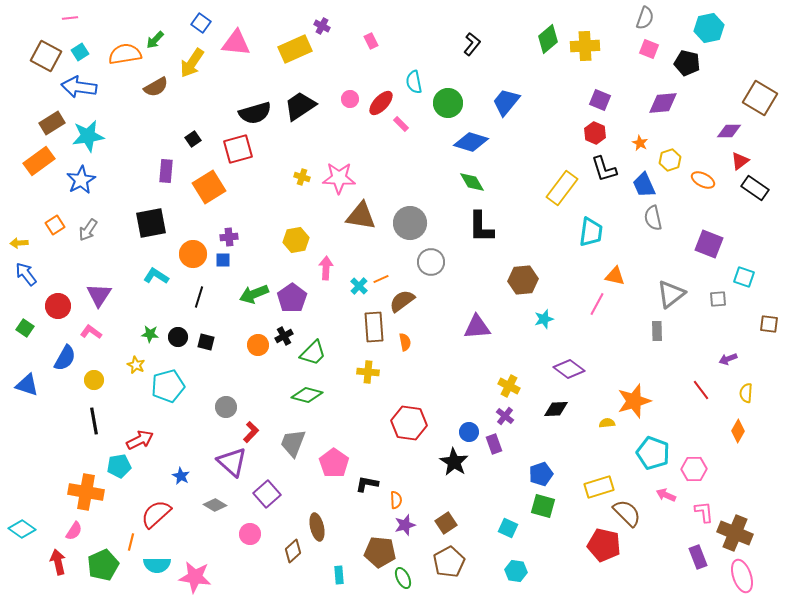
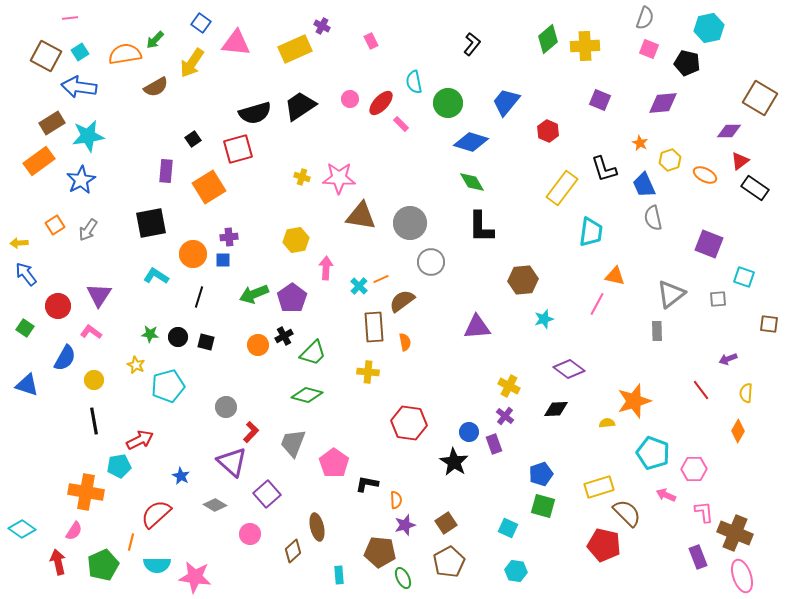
red hexagon at (595, 133): moved 47 px left, 2 px up
orange ellipse at (703, 180): moved 2 px right, 5 px up
